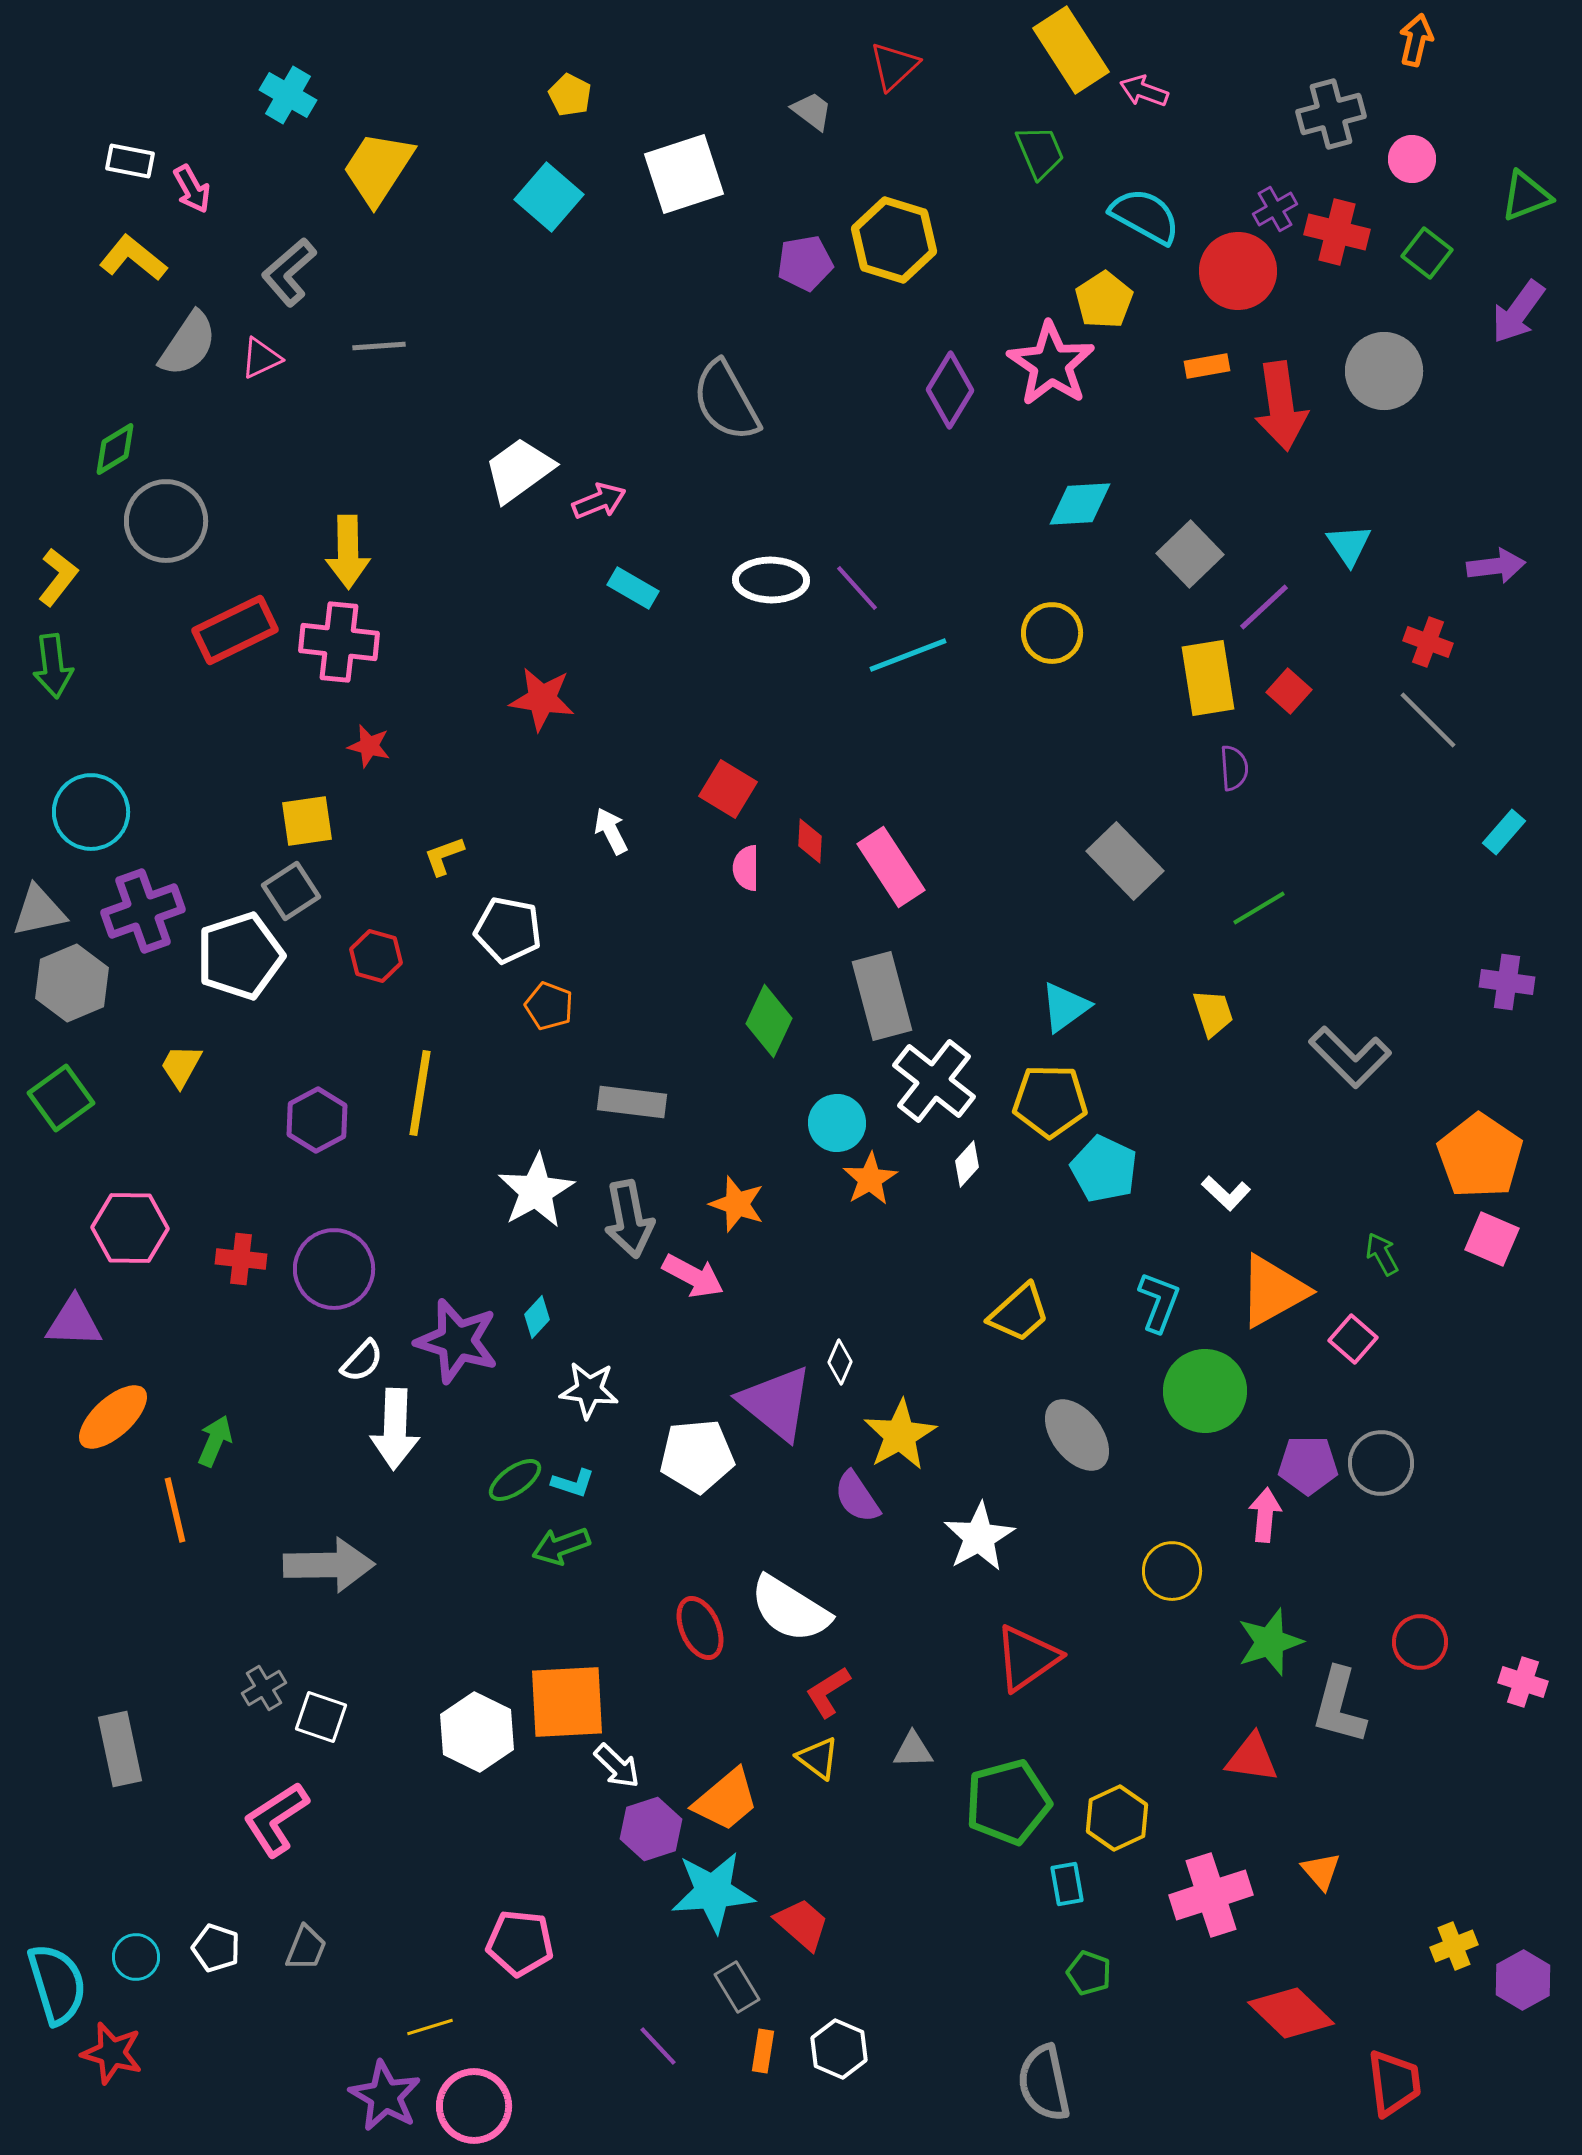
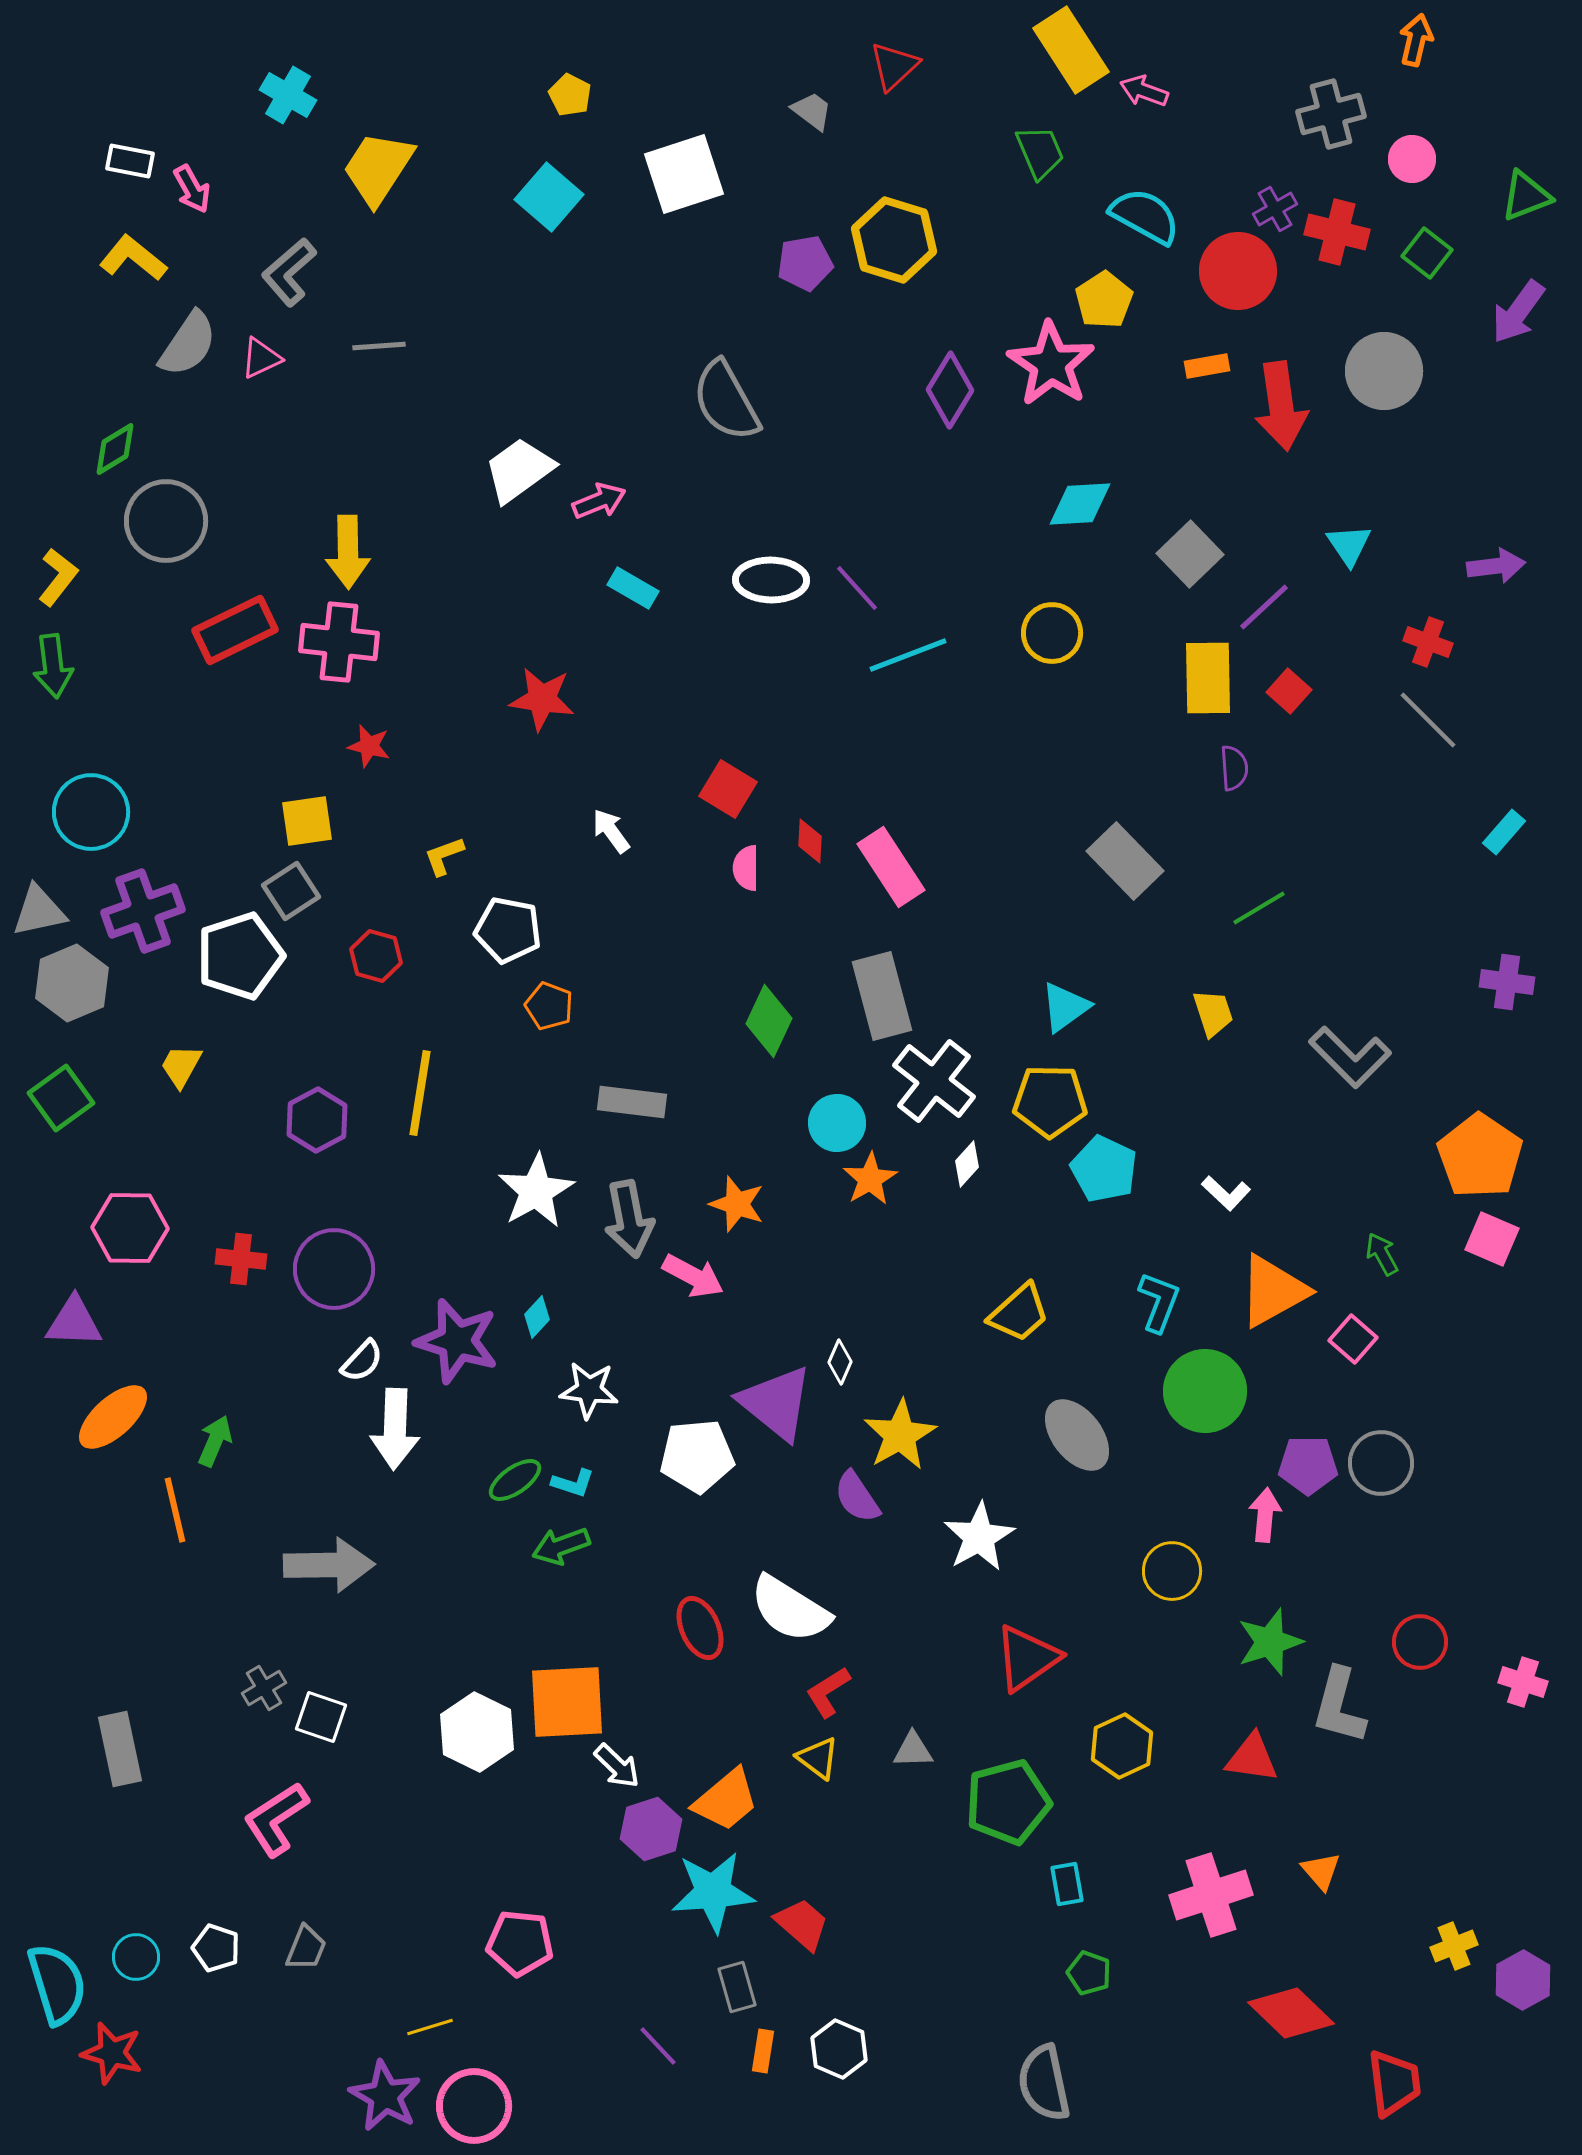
yellow rectangle at (1208, 678): rotated 8 degrees clockwise
white arrow at (611, 831): rotated 9 degrees counterclockwise
yellow hexagon at (1117, 1818): moved 5 px right, 72 px up
gray rectangle at (737, 1987): rotated 15 degrees clockwise
